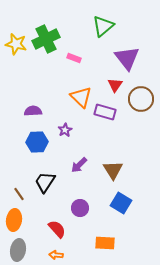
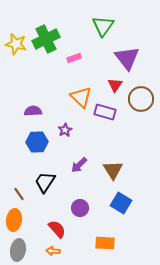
green triangle: rotated 15 degrees counterclockwise
pink rectangle: rotated 40 degrees counterclockwise
orange arrow: moved 3 px left, 4 px up
